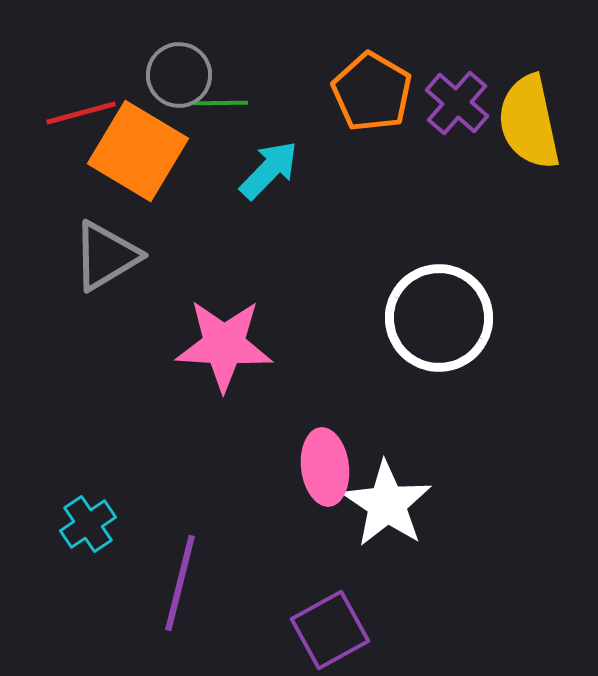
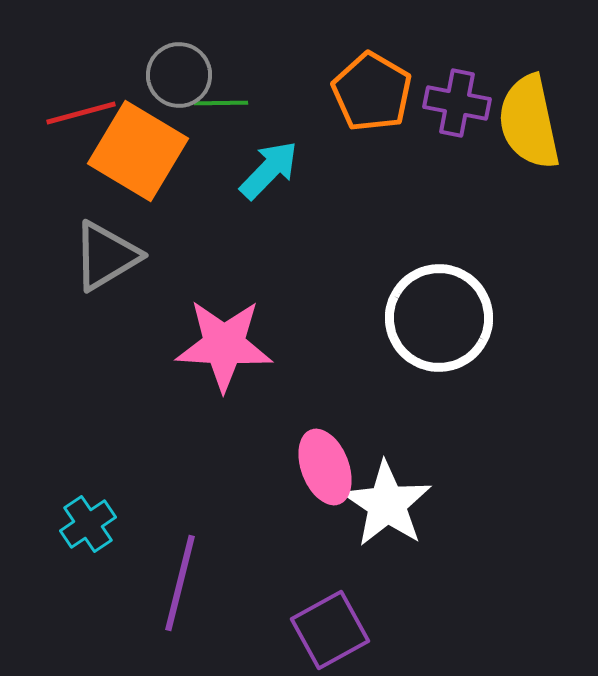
purple cross: rotated 30 degrees counterclockwise
pink ellipse: rotated 14 degrees counterclockwise
